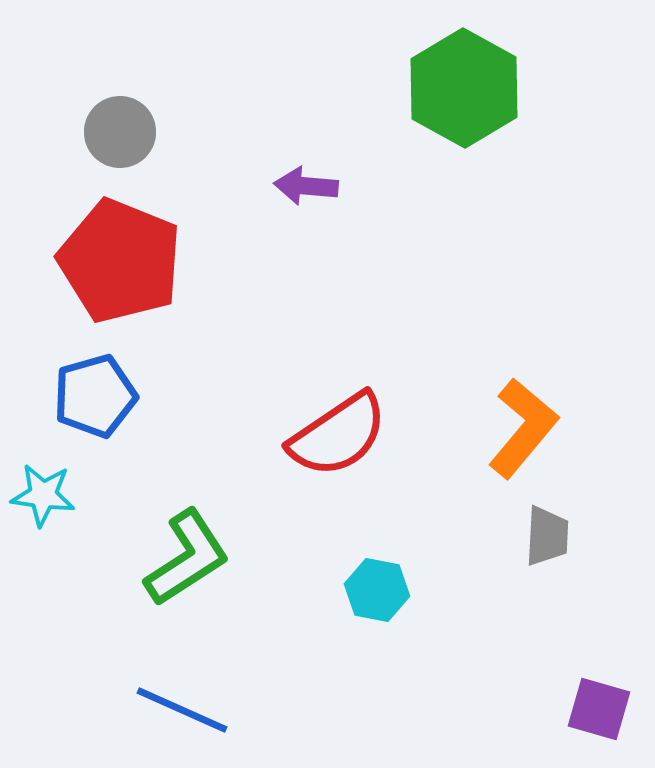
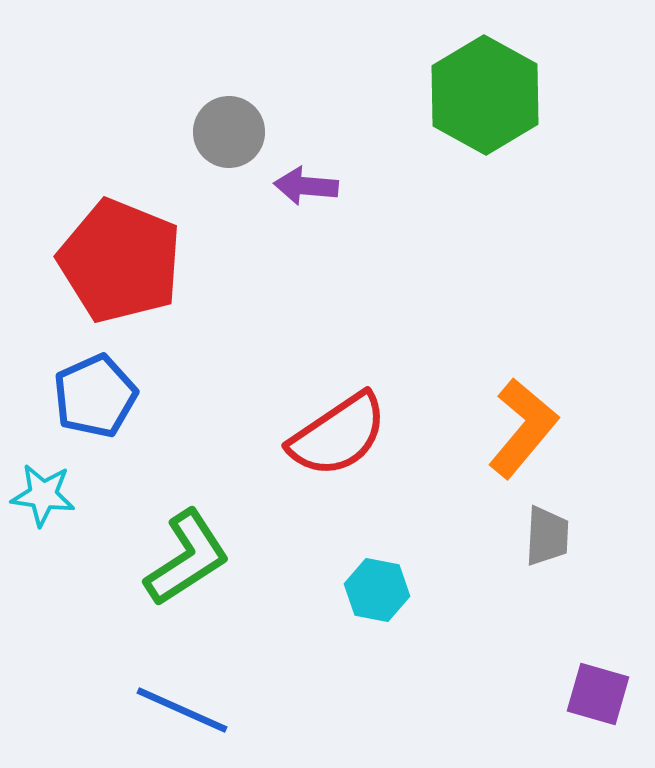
green hexagon: moved 21 px right, 7 px down
gray circle: moved 109 px right
blue pentagon: rotated 8 degrees counterclockwise
purple square: moved 1 px left, 15 px up
